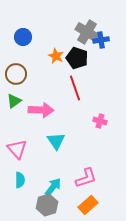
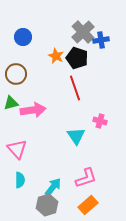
gray cross: moved 4 px left; rotated 15 degrees clockwise
green triangle: moved 3 px left, 2 px down; rotated 21 degrees clockwise
pink arrow: moved 8 px left; rotated 10 degrees counterclockwise
cyan triangle: moved 20 px right, 5 px up
